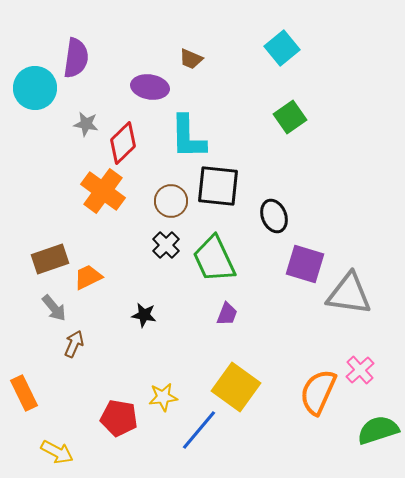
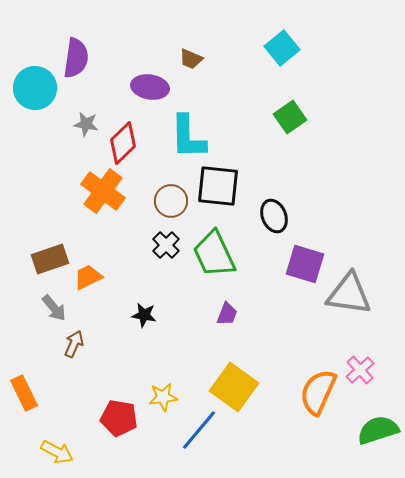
green trapezoid: moved 5 px up
yellow square: moved 2 px left
